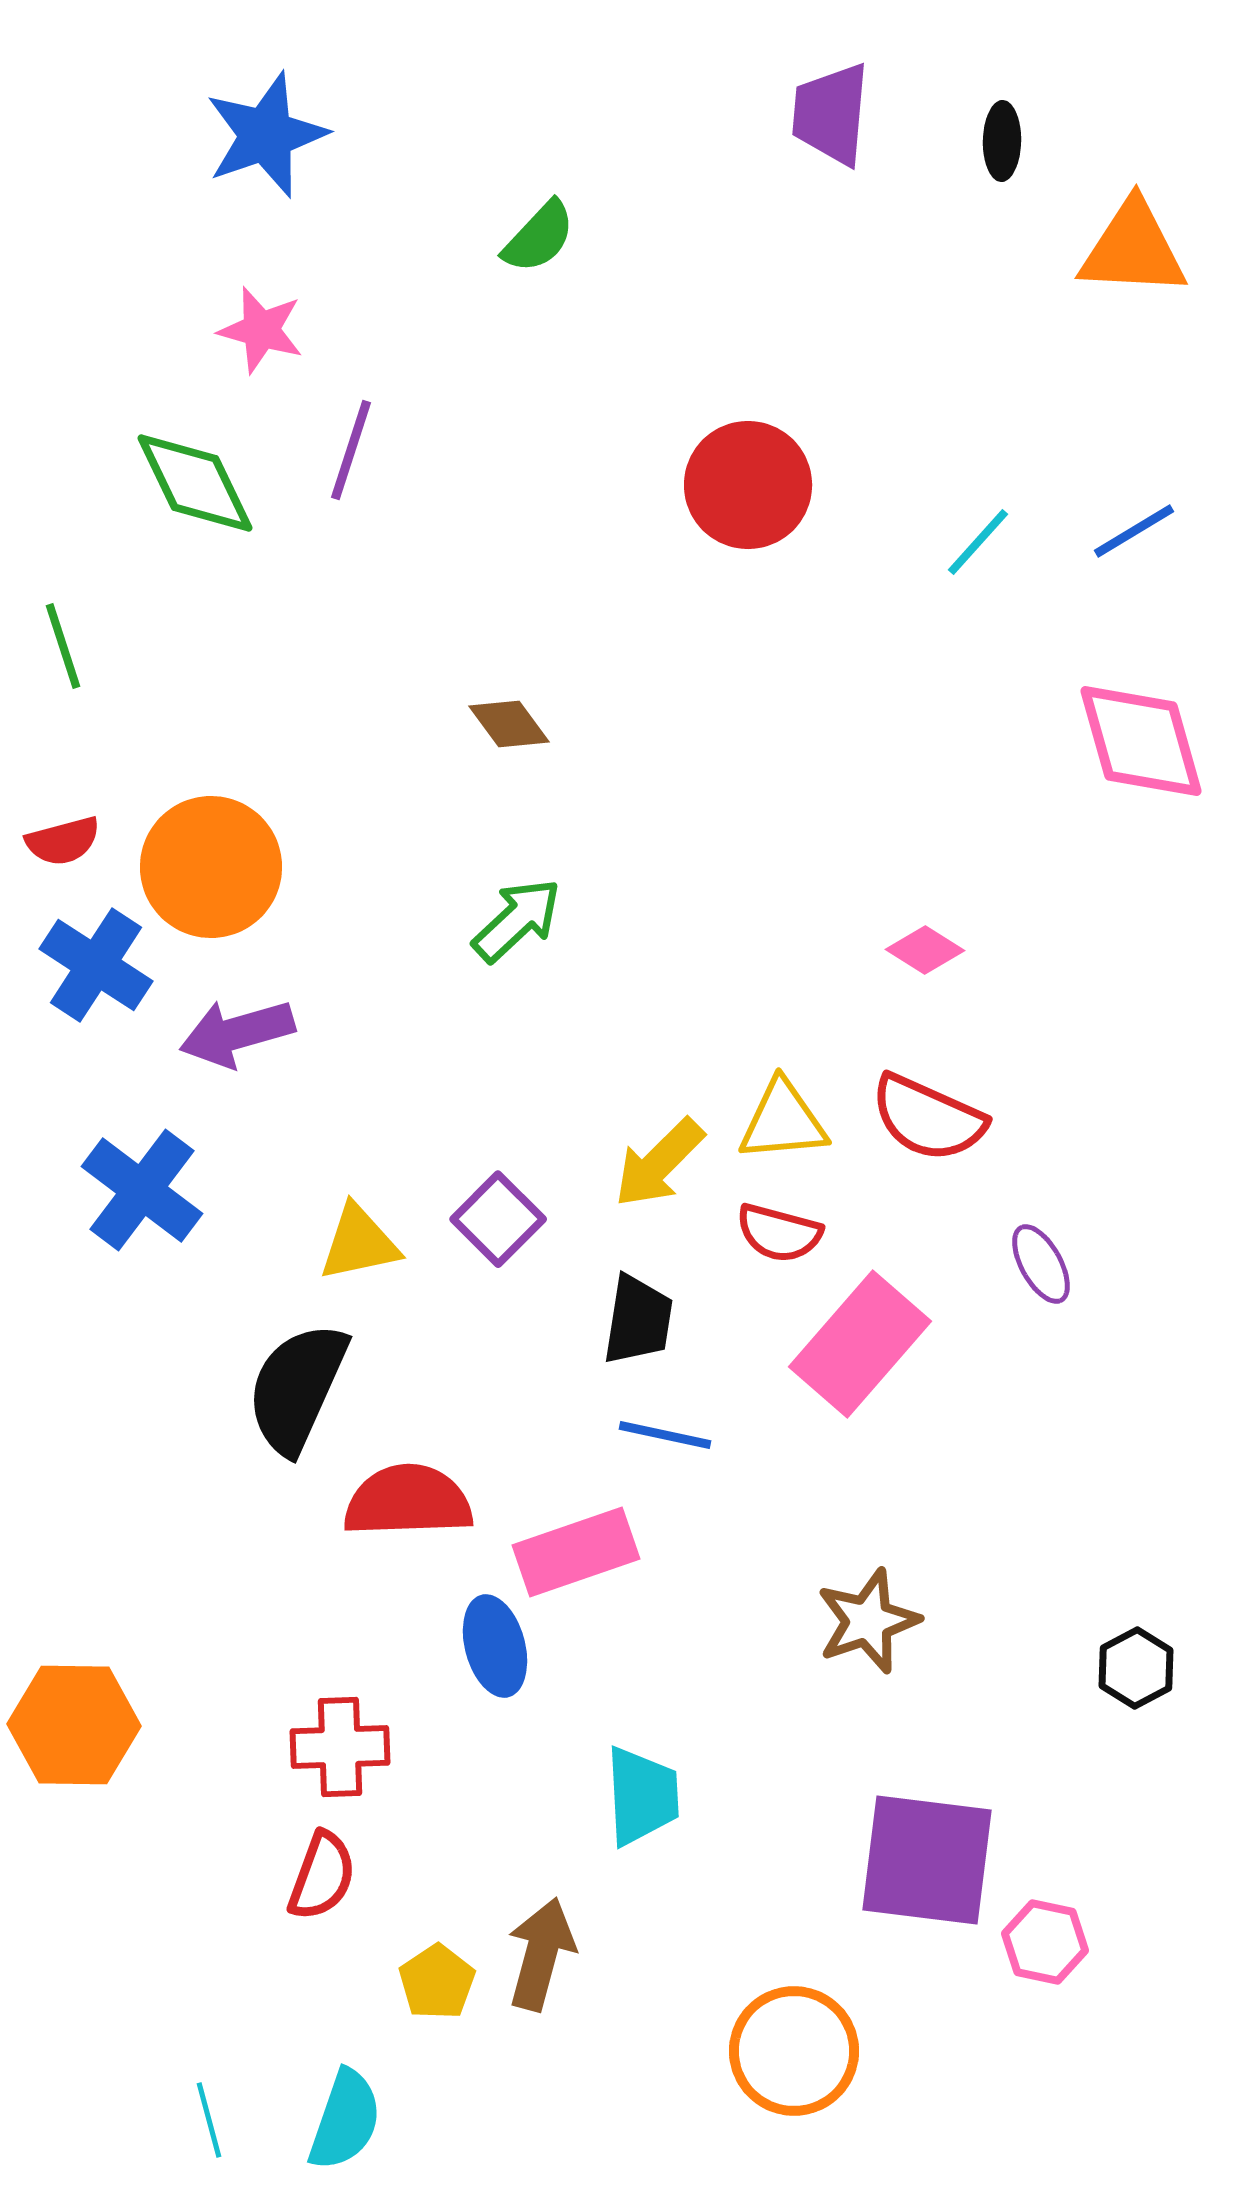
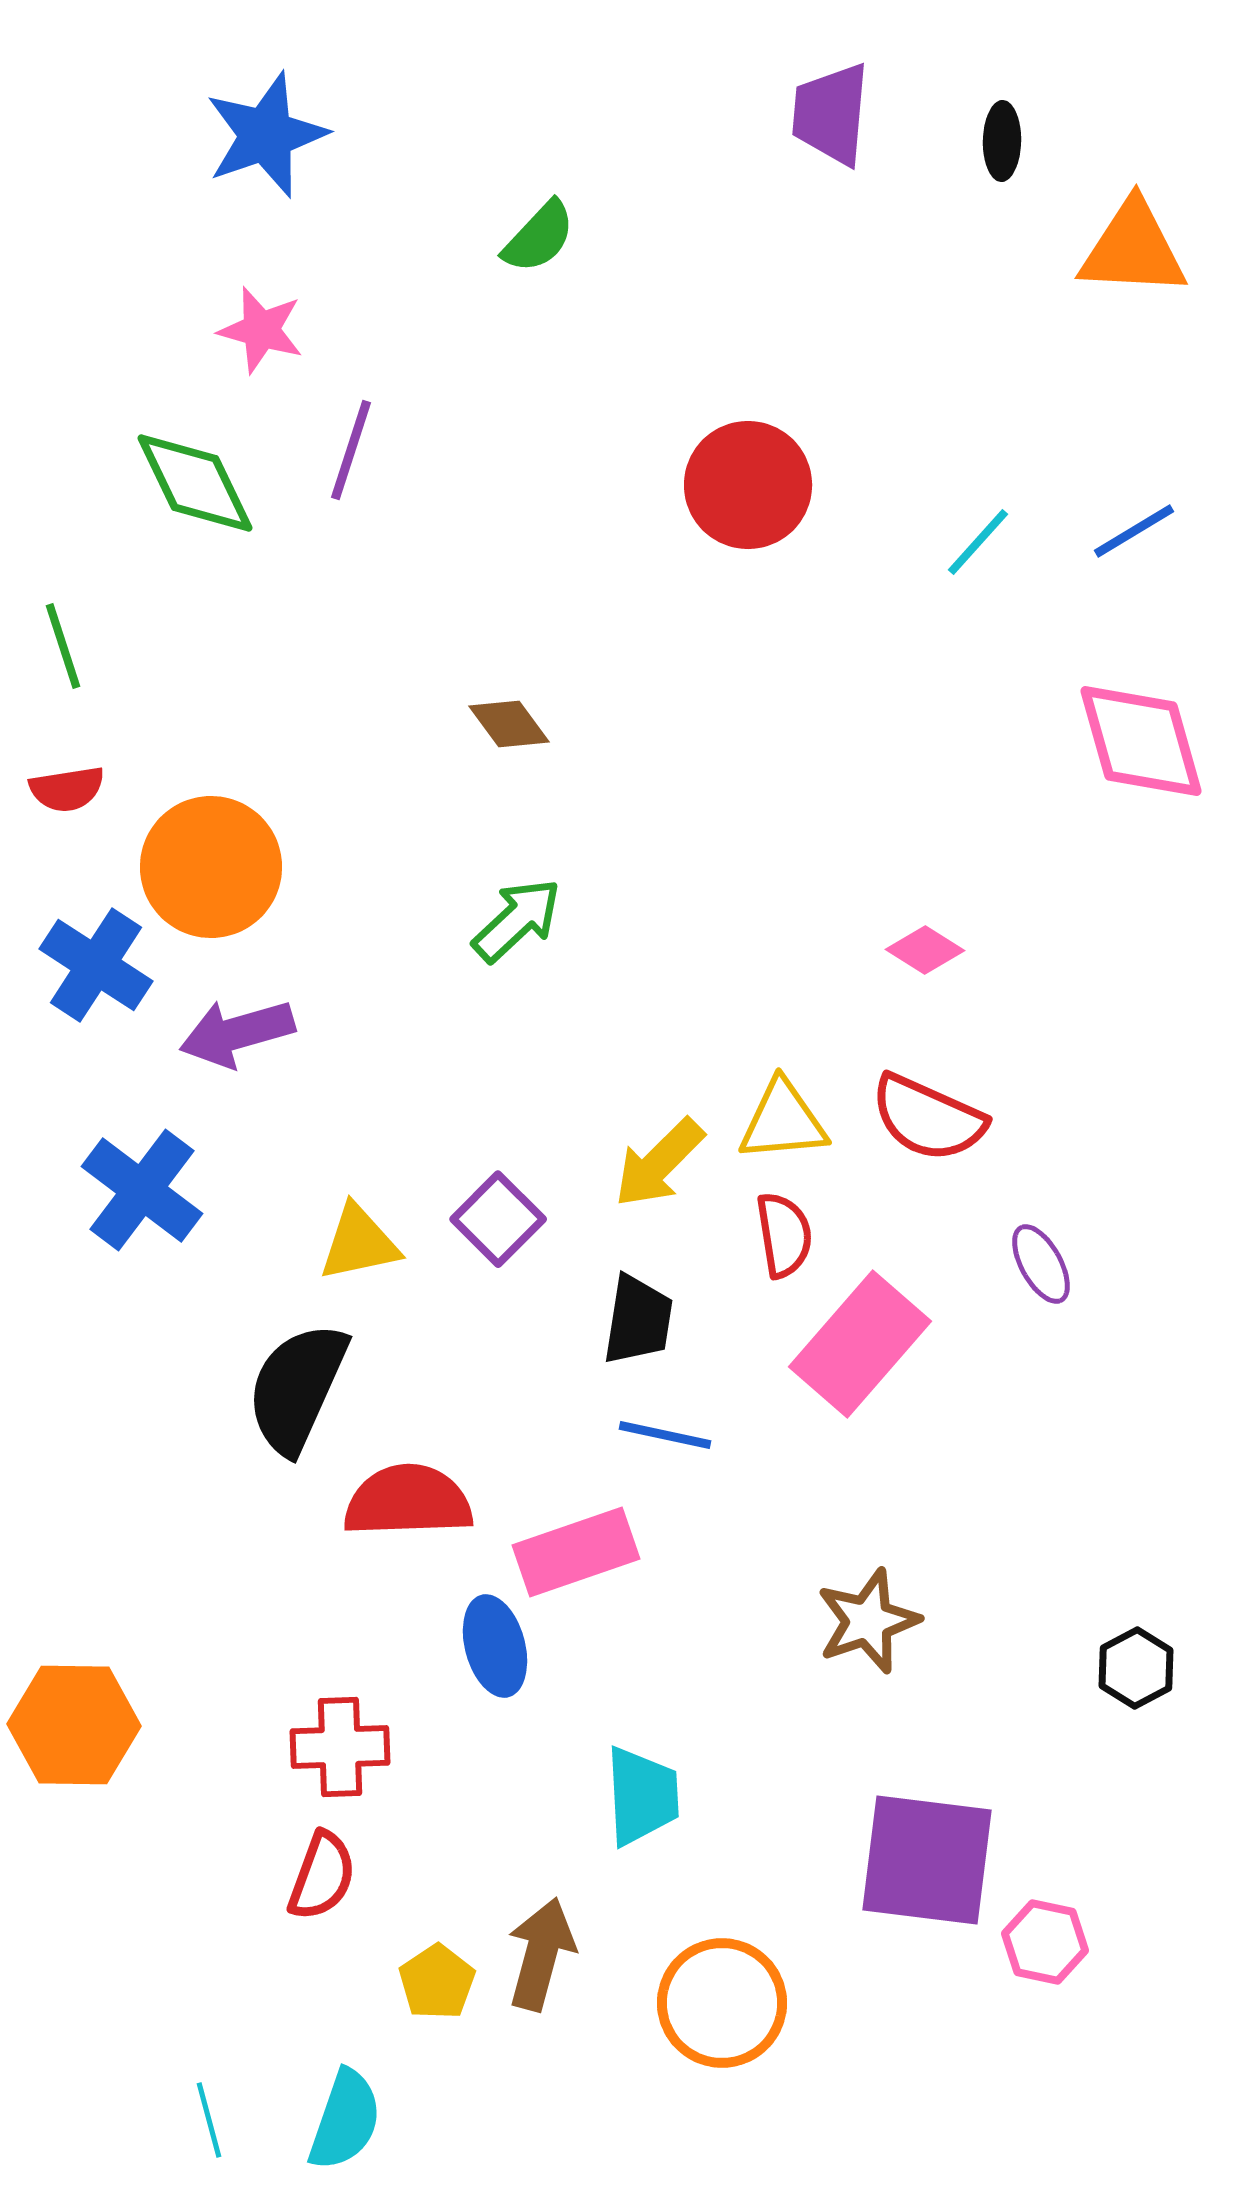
red semicircle at (63, 841): moved 4 px right, 52 px up; rotated 6 degrees clockwise
red semicircle at (779, 1233): moved 5 px right, 2 px down; rotated 114 degrees counterclockwise
orange circle at (794, 2051): moved 72 px left, 48 px up
